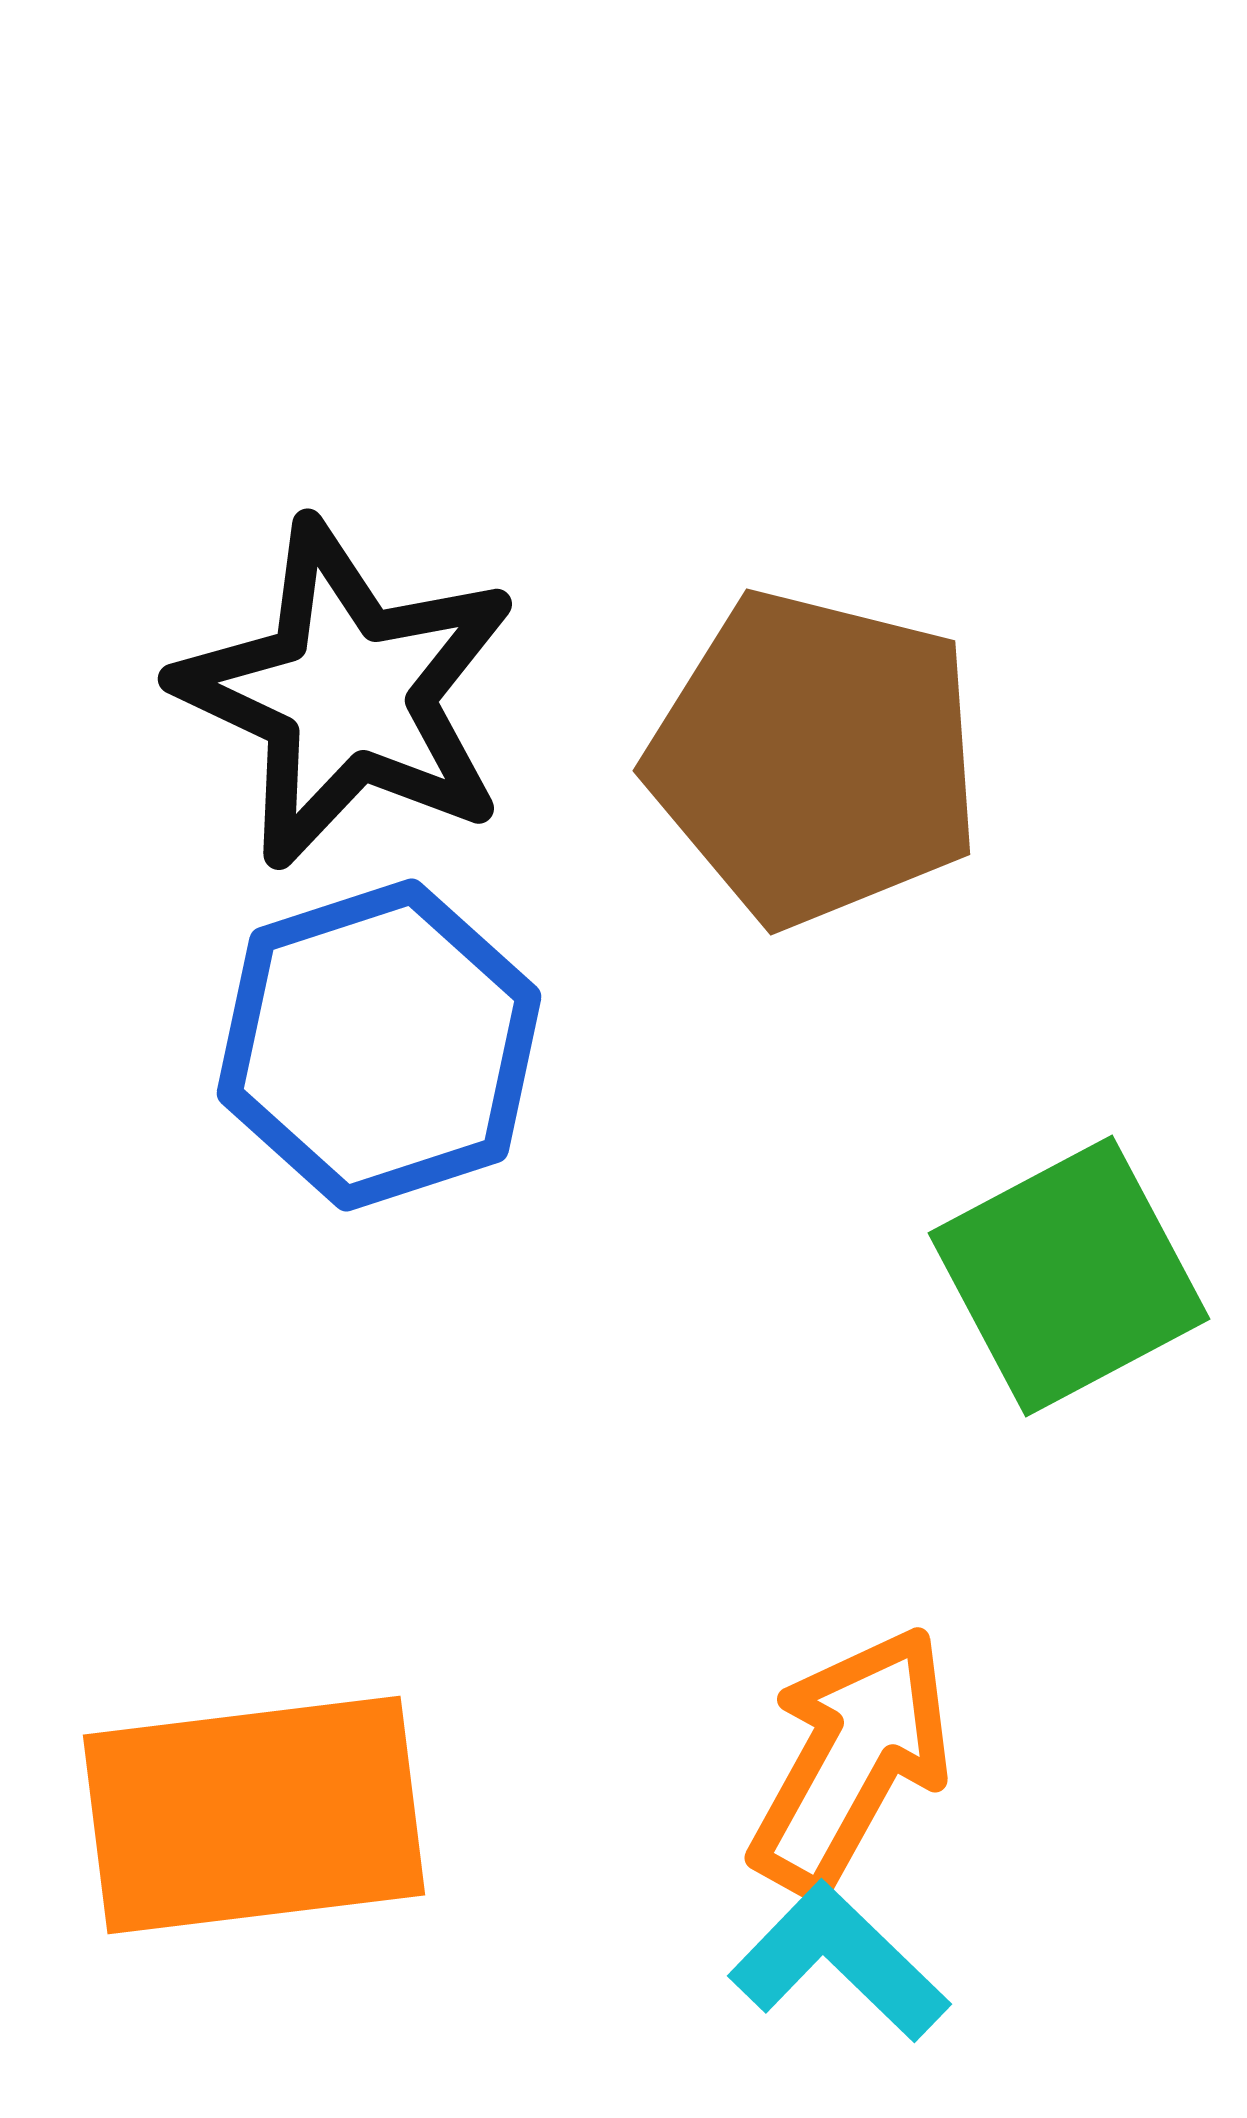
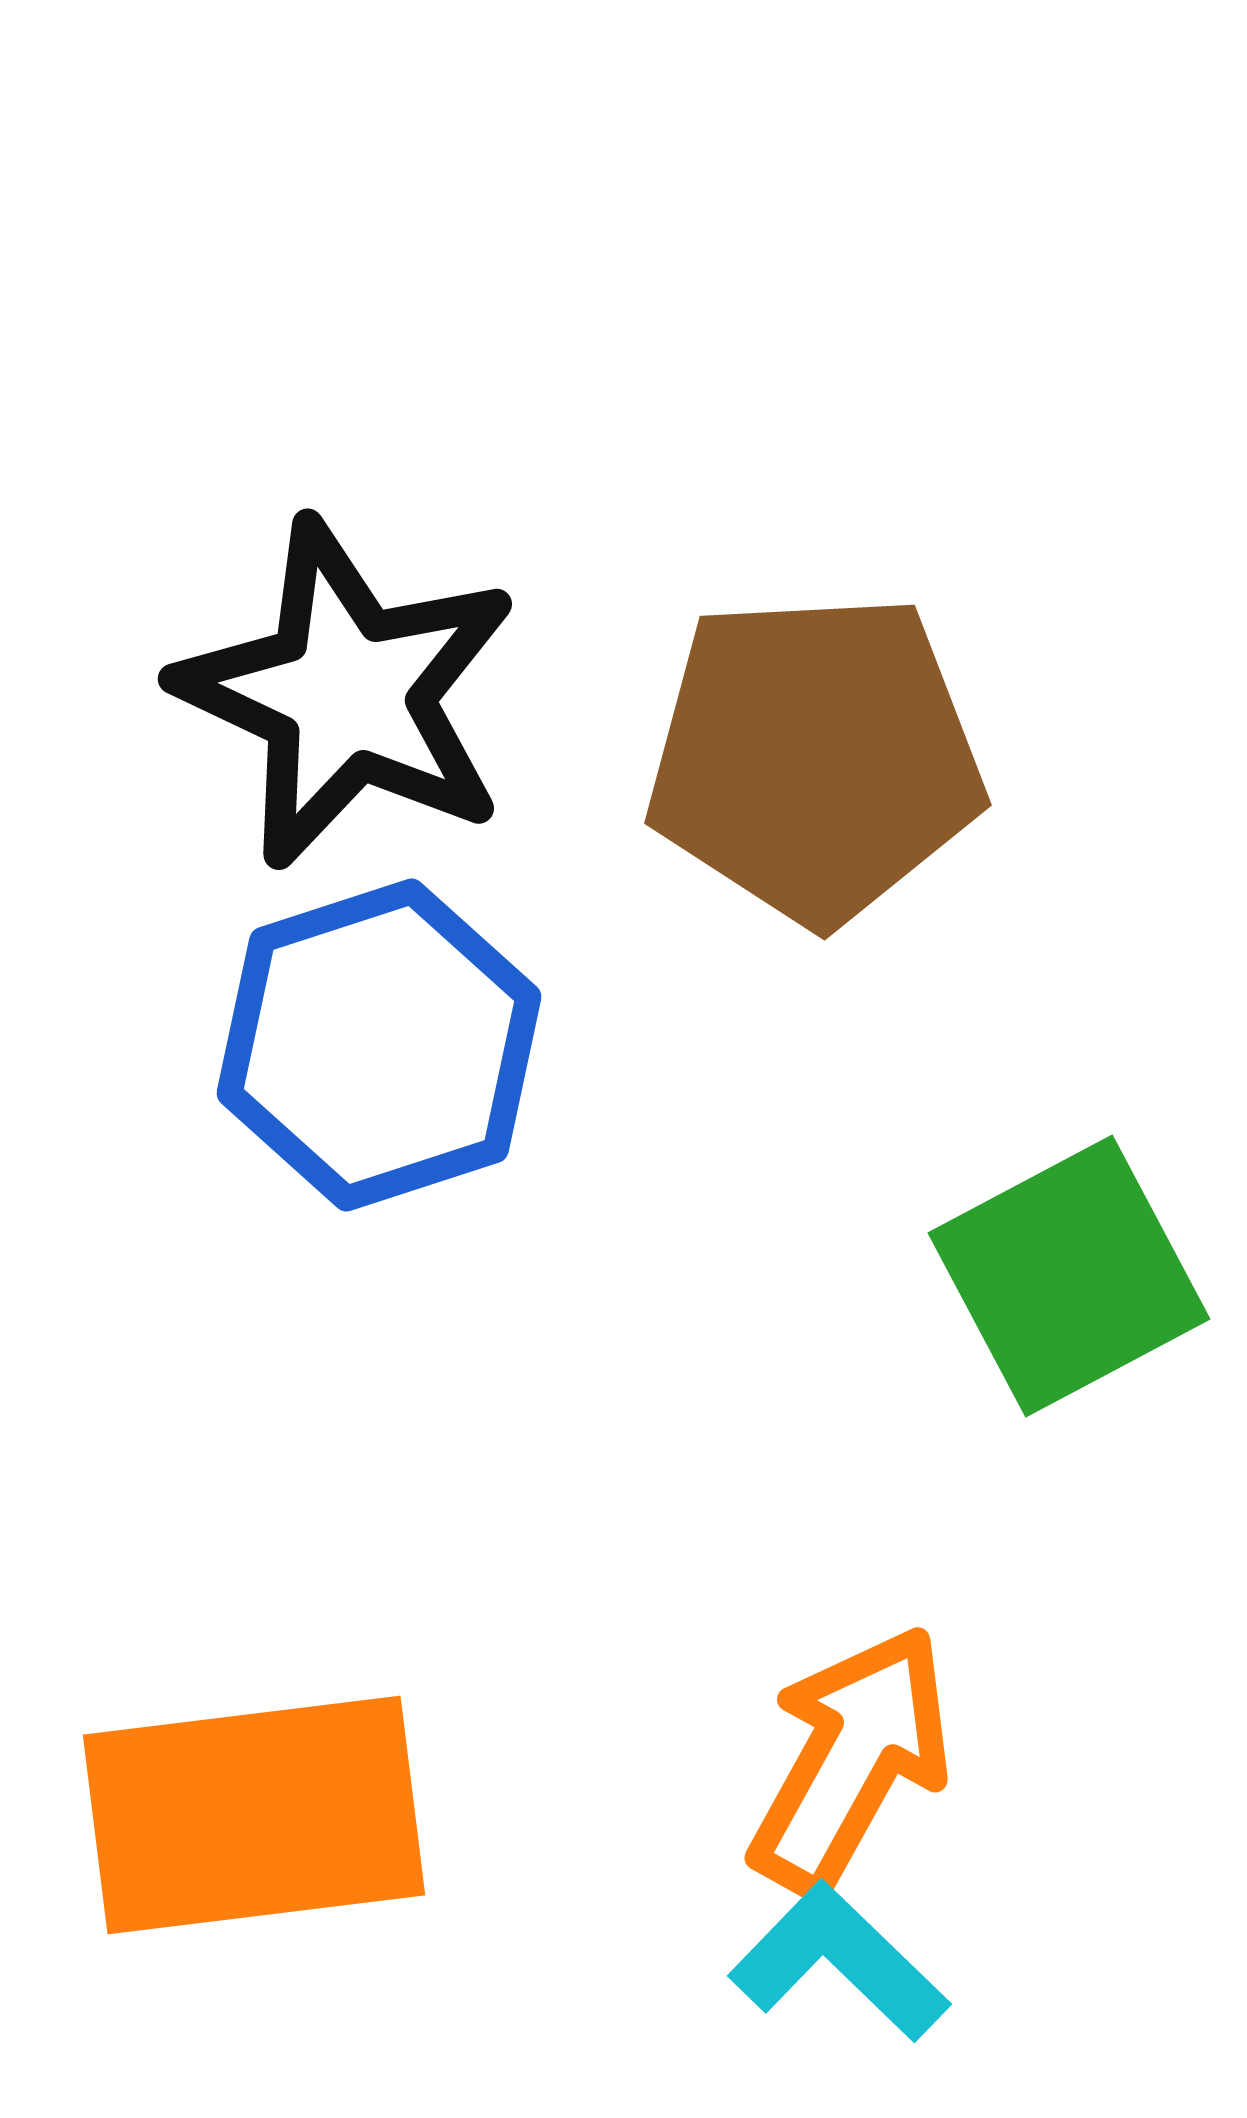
brown pentagon: rotated 17 degrees counterclockwise
